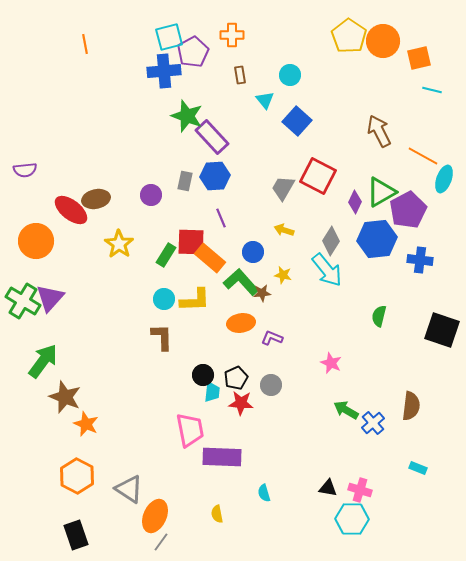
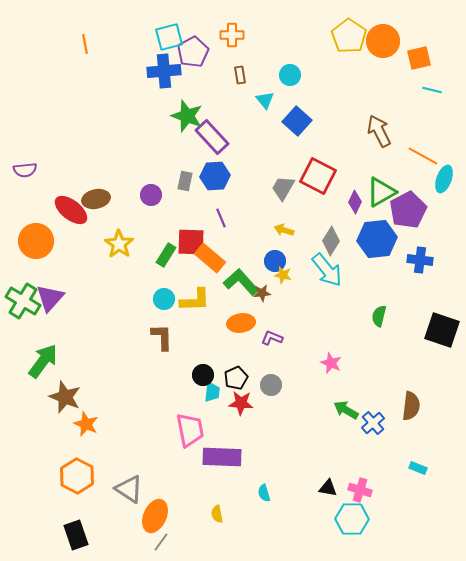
blue circle at (253, 252): moved 22 px right, 9 px down
